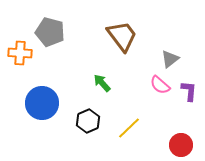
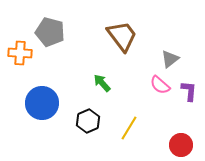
yellow line: rotated 15 degrees counterclockwise
